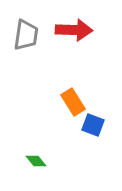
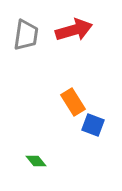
red arrow: rotated 18 degrees counterclockwise
